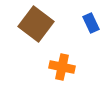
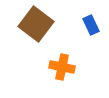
blue rectangle: moved 2 px down
